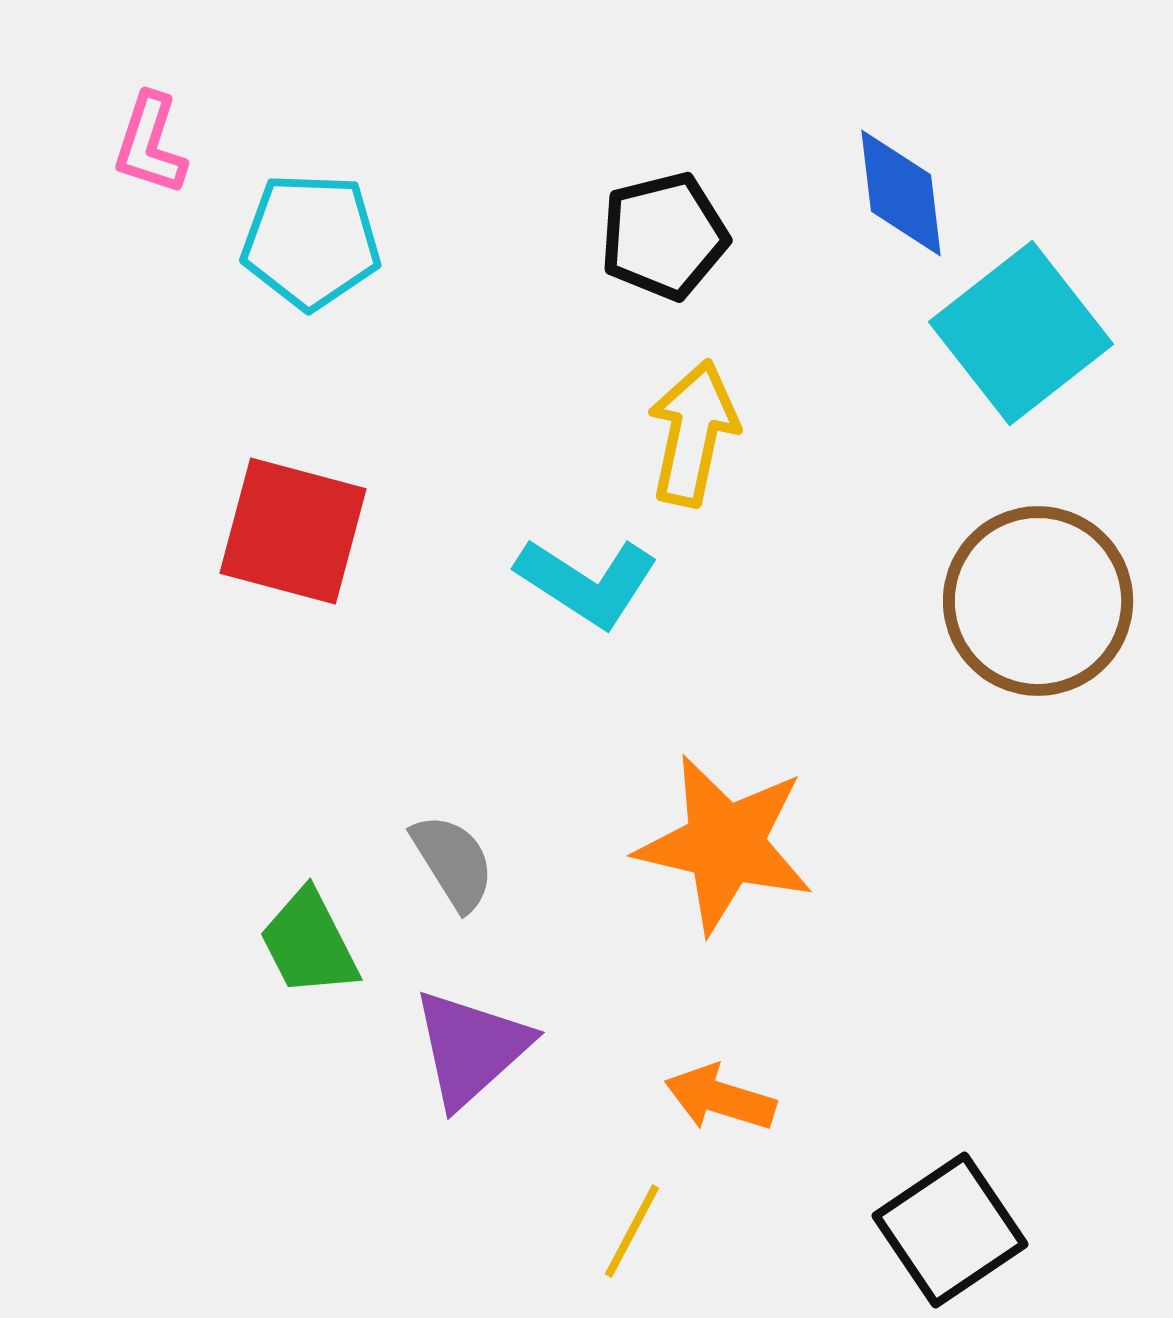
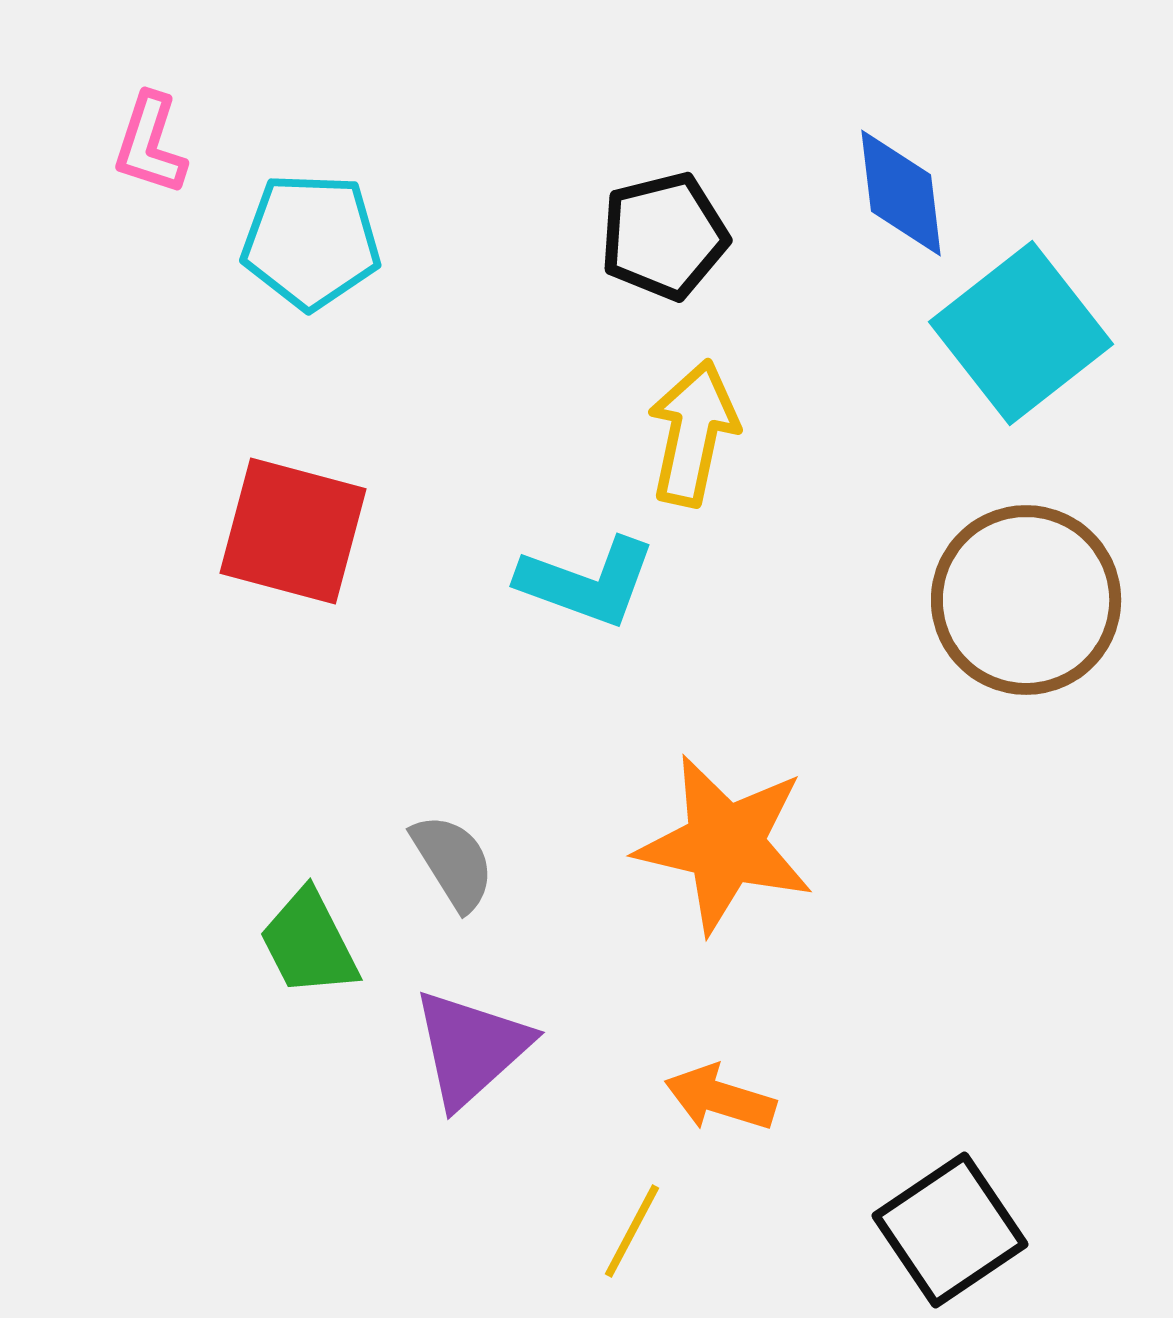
cyan L-shape: rotated 13 degrees counterclockwise
brown circle: moved 12 px left, 1 px up
